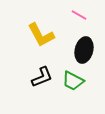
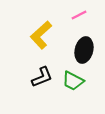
pink line: rotated 56 degrees counterclockwise
yellow L-shape: rotated 76 degrees clockwise
